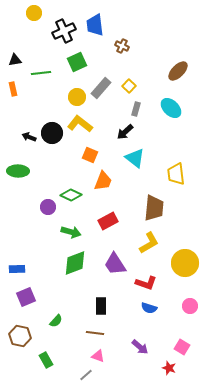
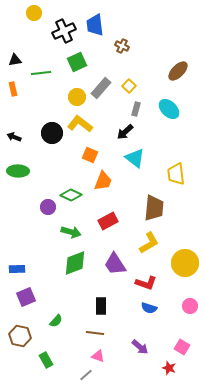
cyan ellipse at (171, 108): moved 2 px left, 1 px down
black arrow at (29, 137): moved 15 px left
